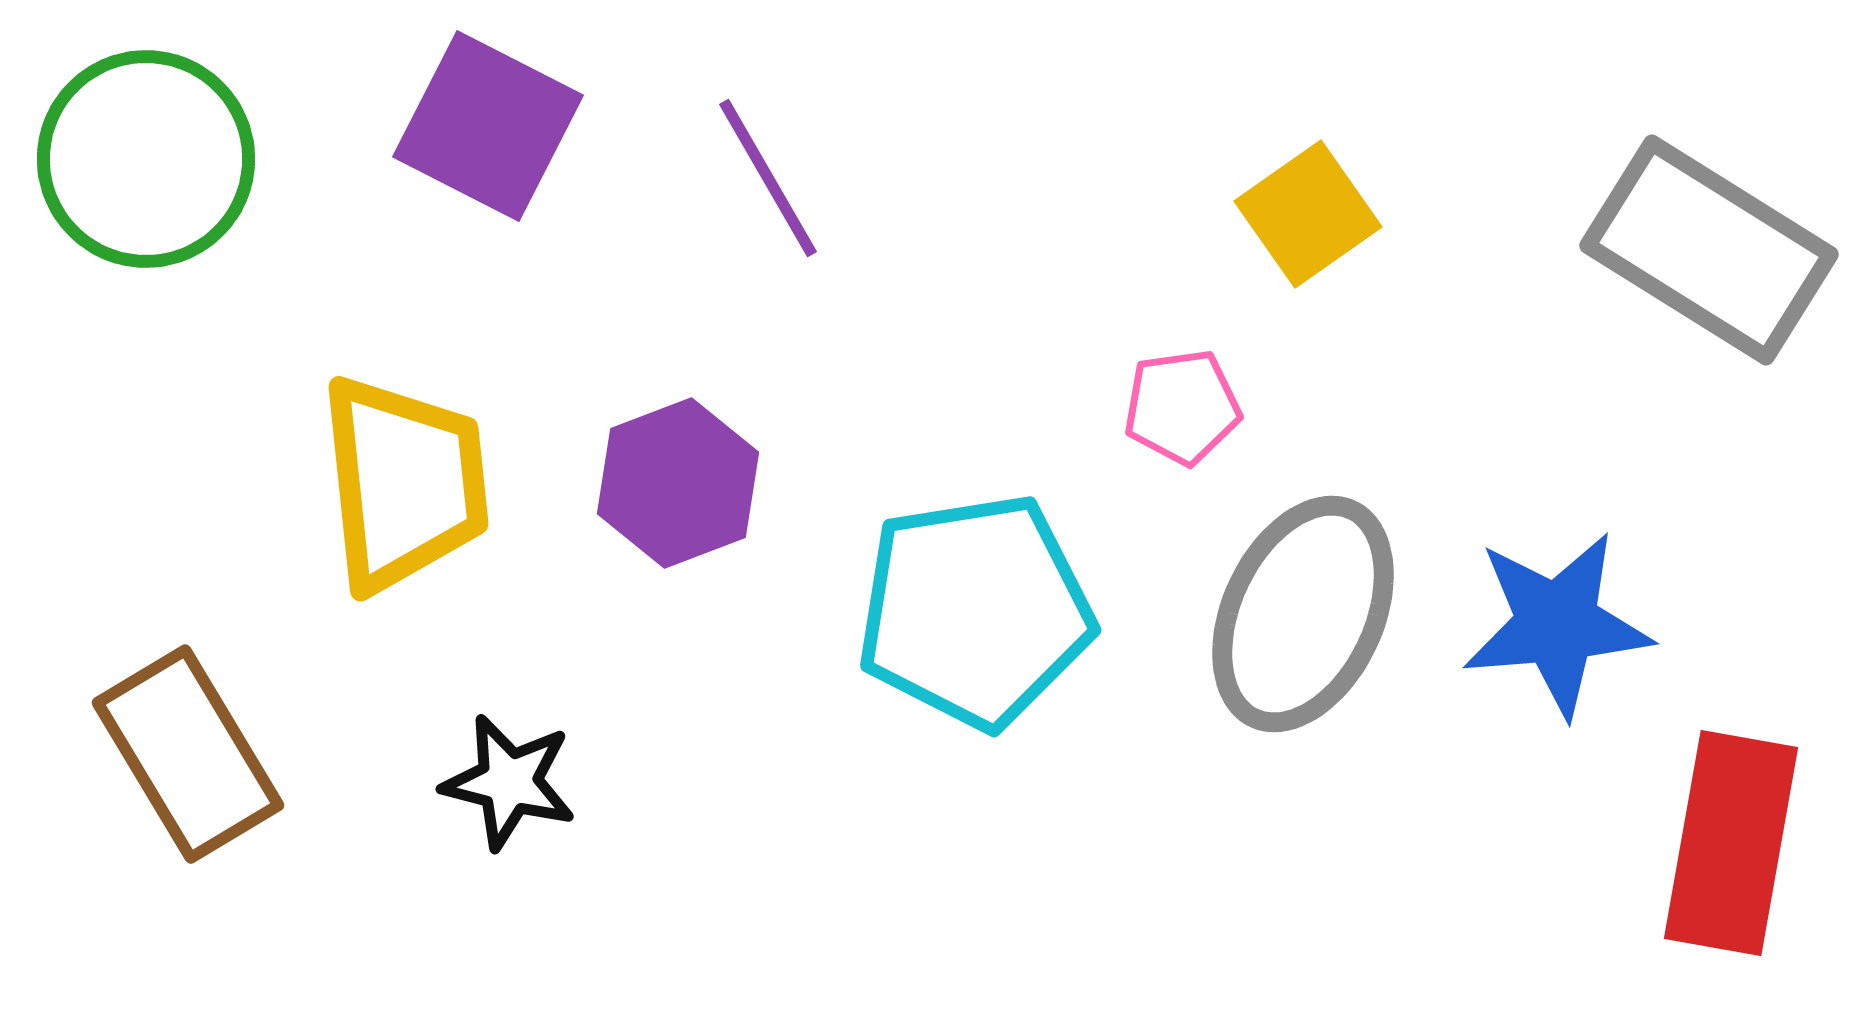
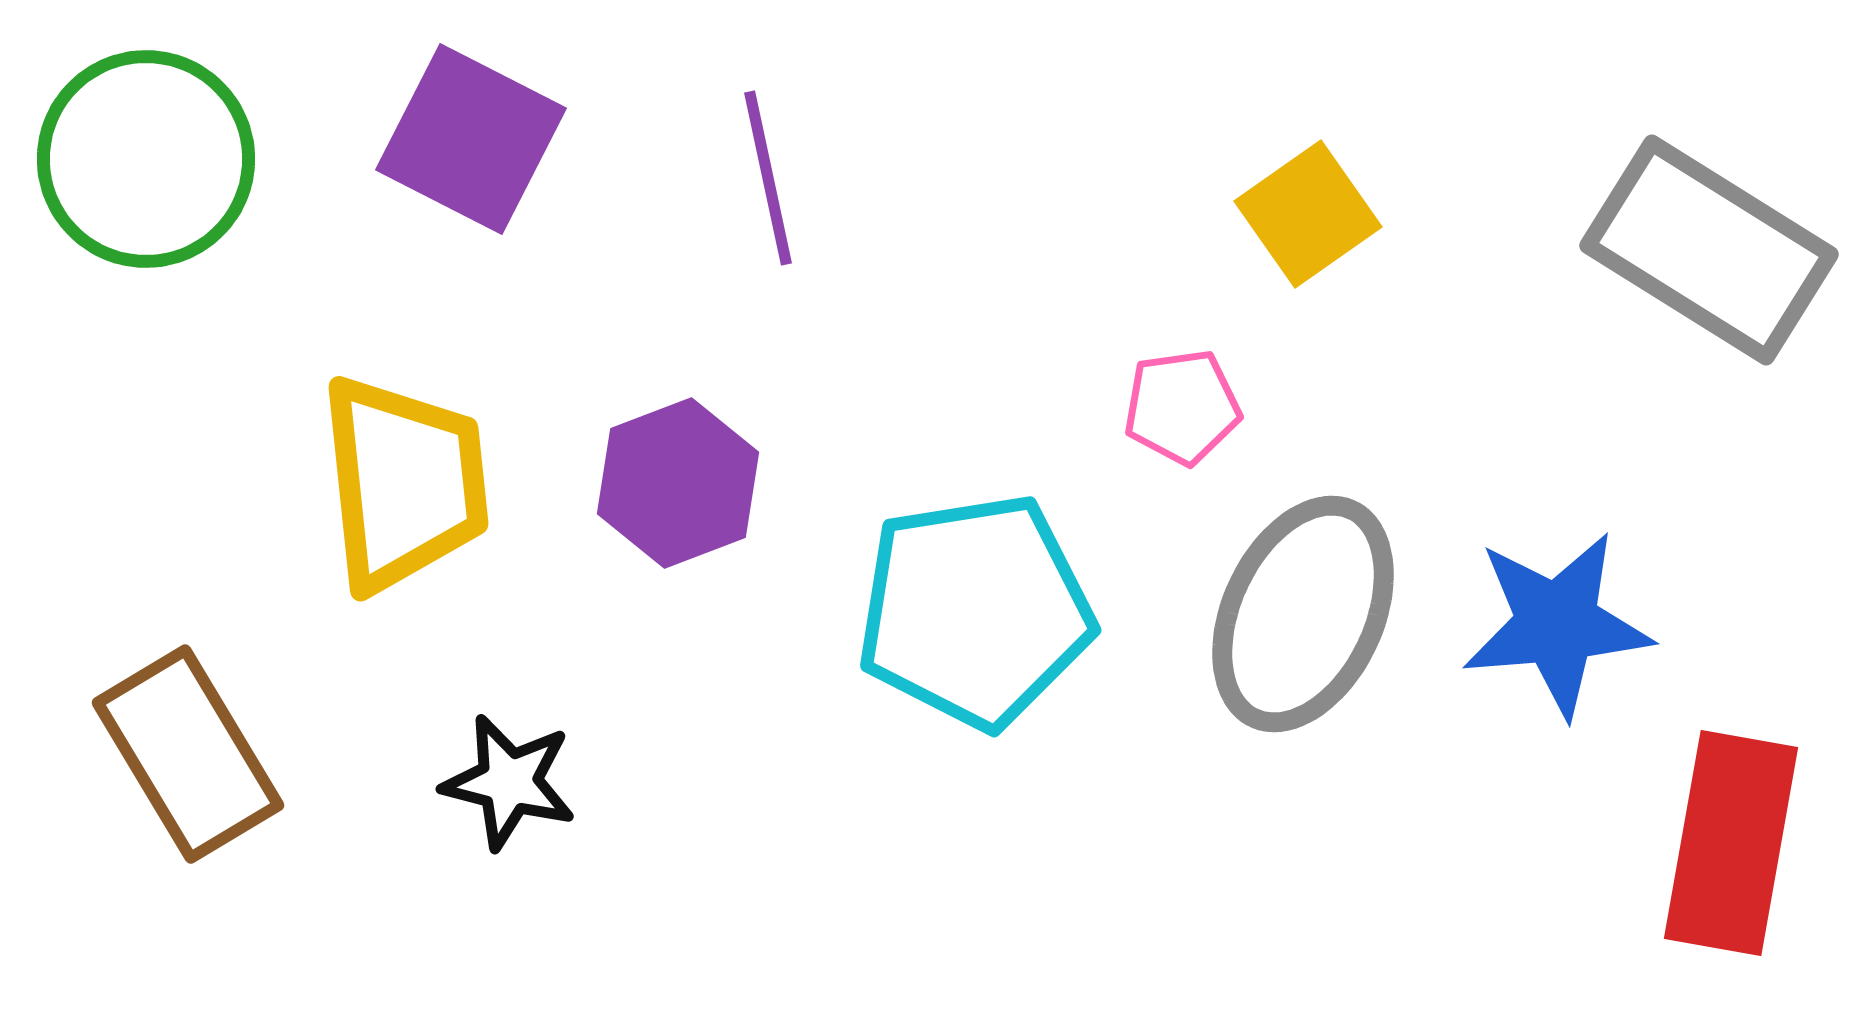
purple square: moved 17 px left, 13 px down
purple line: rotated 18 degrees clockwise
